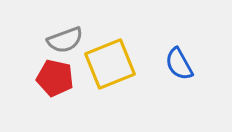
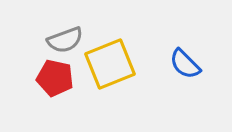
blue semicircle: moved 6 px right; rotated 16 degrees counterclockwise
